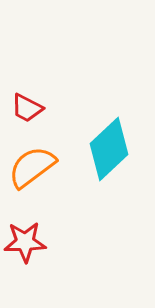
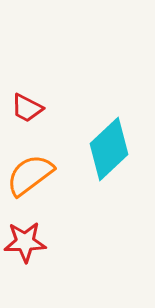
orange semicircle: moved 2 px left, 8 px down
